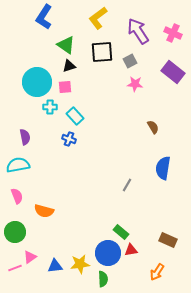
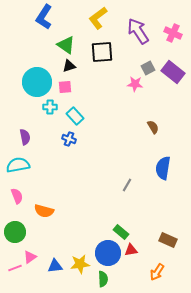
gray square: moved 18 px right, 7 px down
